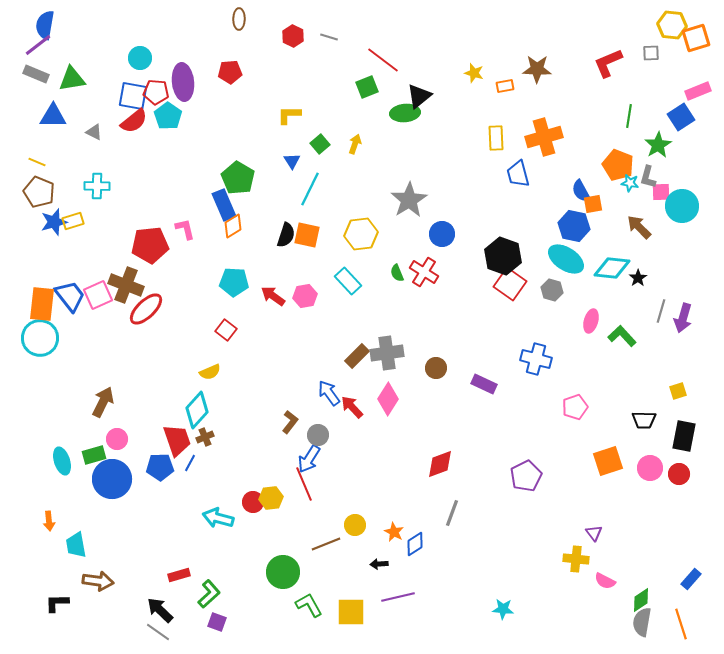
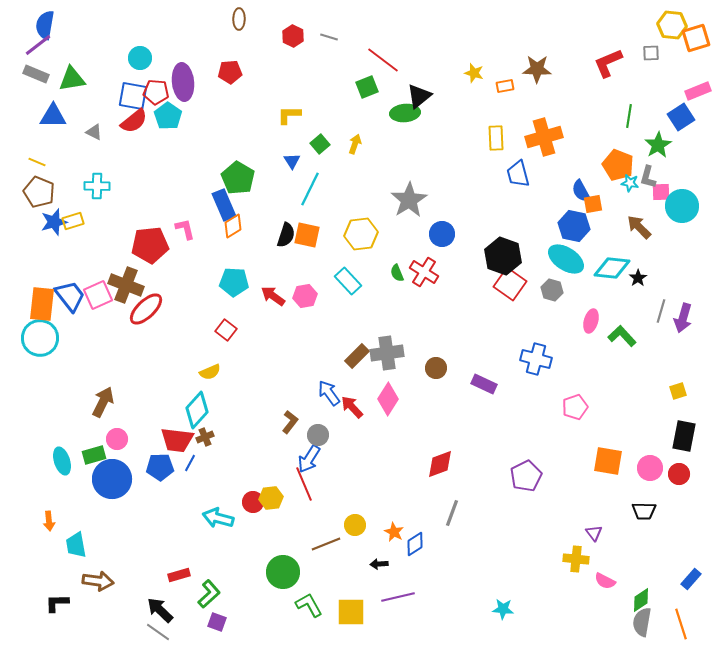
black trapezoid at (644, 420): moved 91 px down
red trapezoid at (177, 440): rotated 116 degrees clockwise
orange square at (608, 461): rotated 28 degrees clockwise
